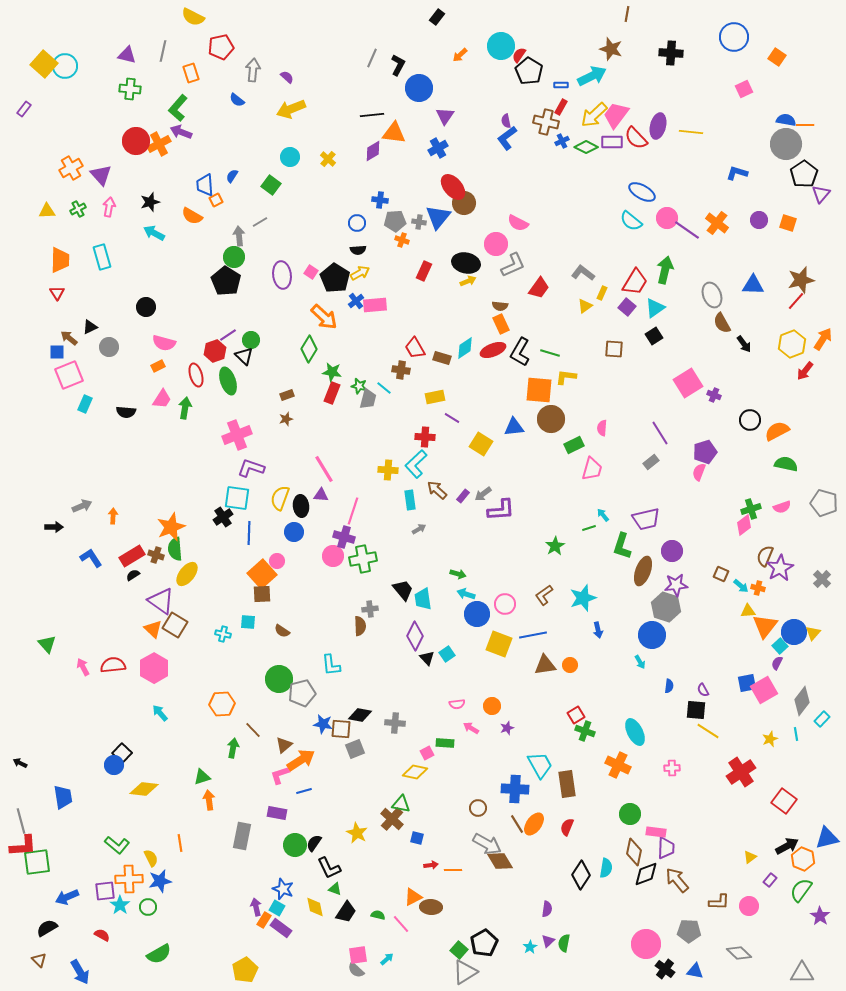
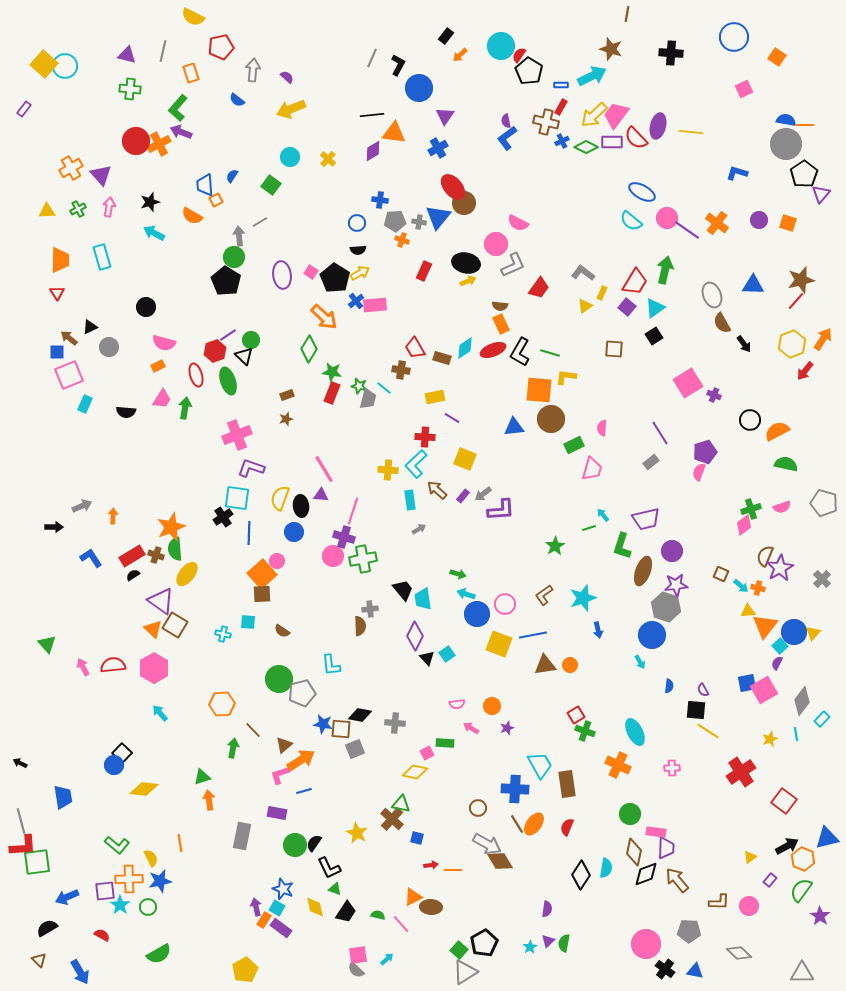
black rectangle at (437, 17): moved 9 px right, 19 px down
yellow square at (481, 444): moved 16 px left, 15 px down; rotated 10 degrees counterclockwise
